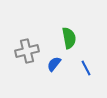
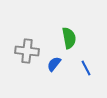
gray cross: rotated 20 degrees clockwise
